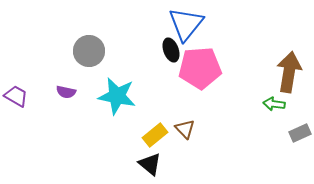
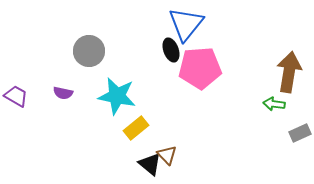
purple semicircle: moved 3 px left, 1 px down
brown triangle: moved 18 px left, 26 px down
yellow rectangle: moved 19 px left, 7 px up
